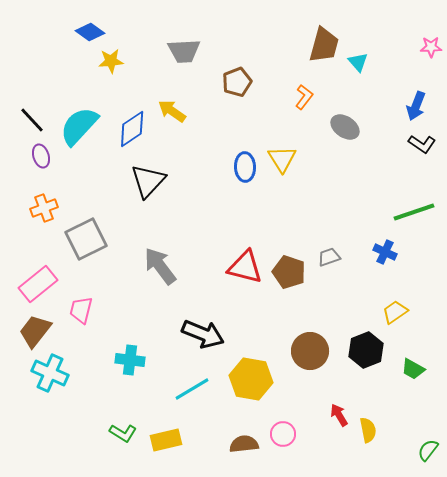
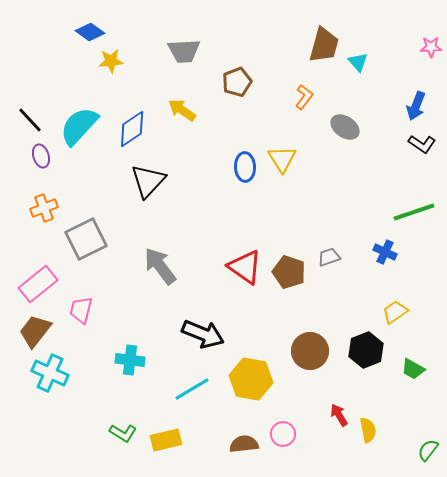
yellow arrow at (172, 111): moved 10 px right, 1 px up
black line at (32, 120): moved 2 px left
red triangle at (245, 267): rotated 21 degrees clockwise
